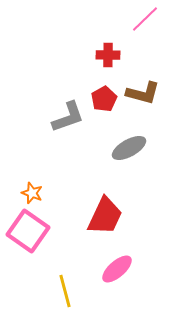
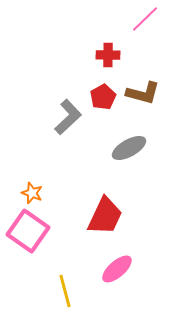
red pentagon: moved 1 px left, 2 px up
gray L-shape: rotated 24 degrees counterclockwise
